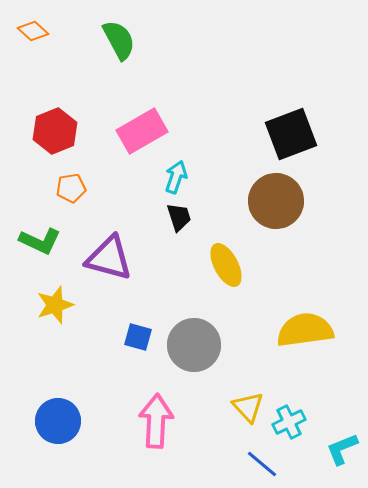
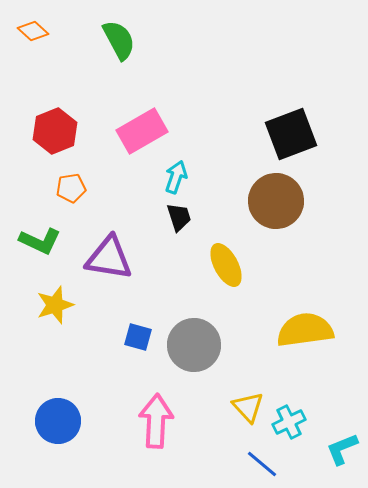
purple triangle: rotated 6 degrees counterclockwise
